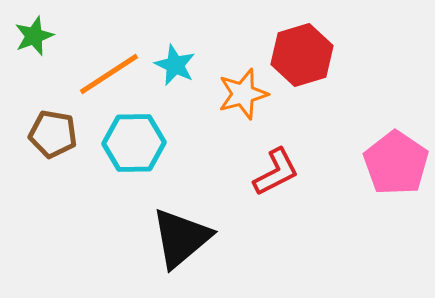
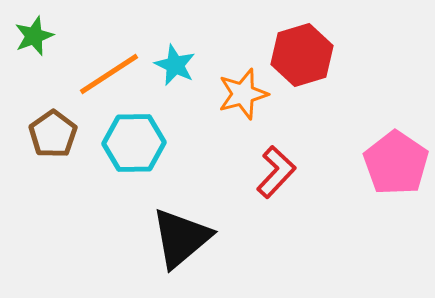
brown pentagon: rotated 27 degrees clockwise
red L-shape: rotated 20 degrees counterclockwise
